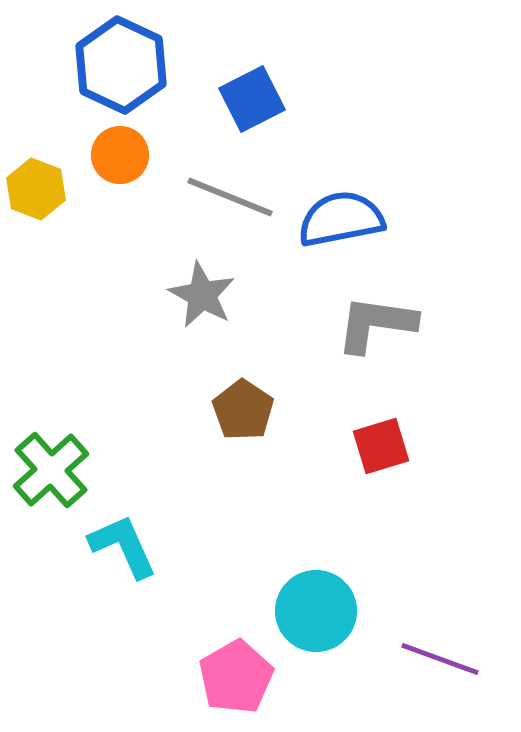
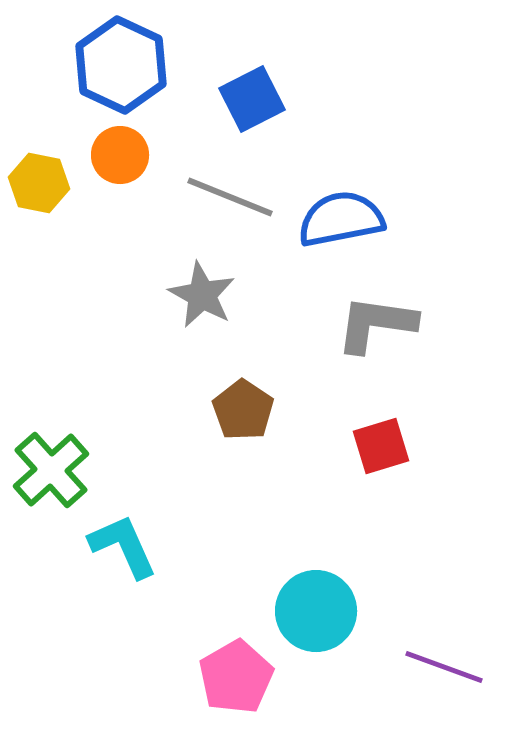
yellow hexagon: moved 3 px right, 6 px up; rotated 10 degrees counterclockwise
purple line: moved 4 px right, 8 px down
